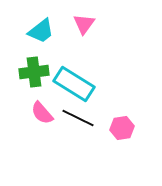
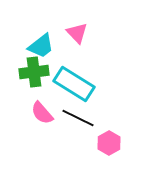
pink triangle: moved 7 px left, 9 px down; rotated 20 degrees counterclockwise
cyan trapezoid: moved 15 px down
pink hexagon: moved 13 px left, 15 px down; rotated 20 degrees counterclockwise
